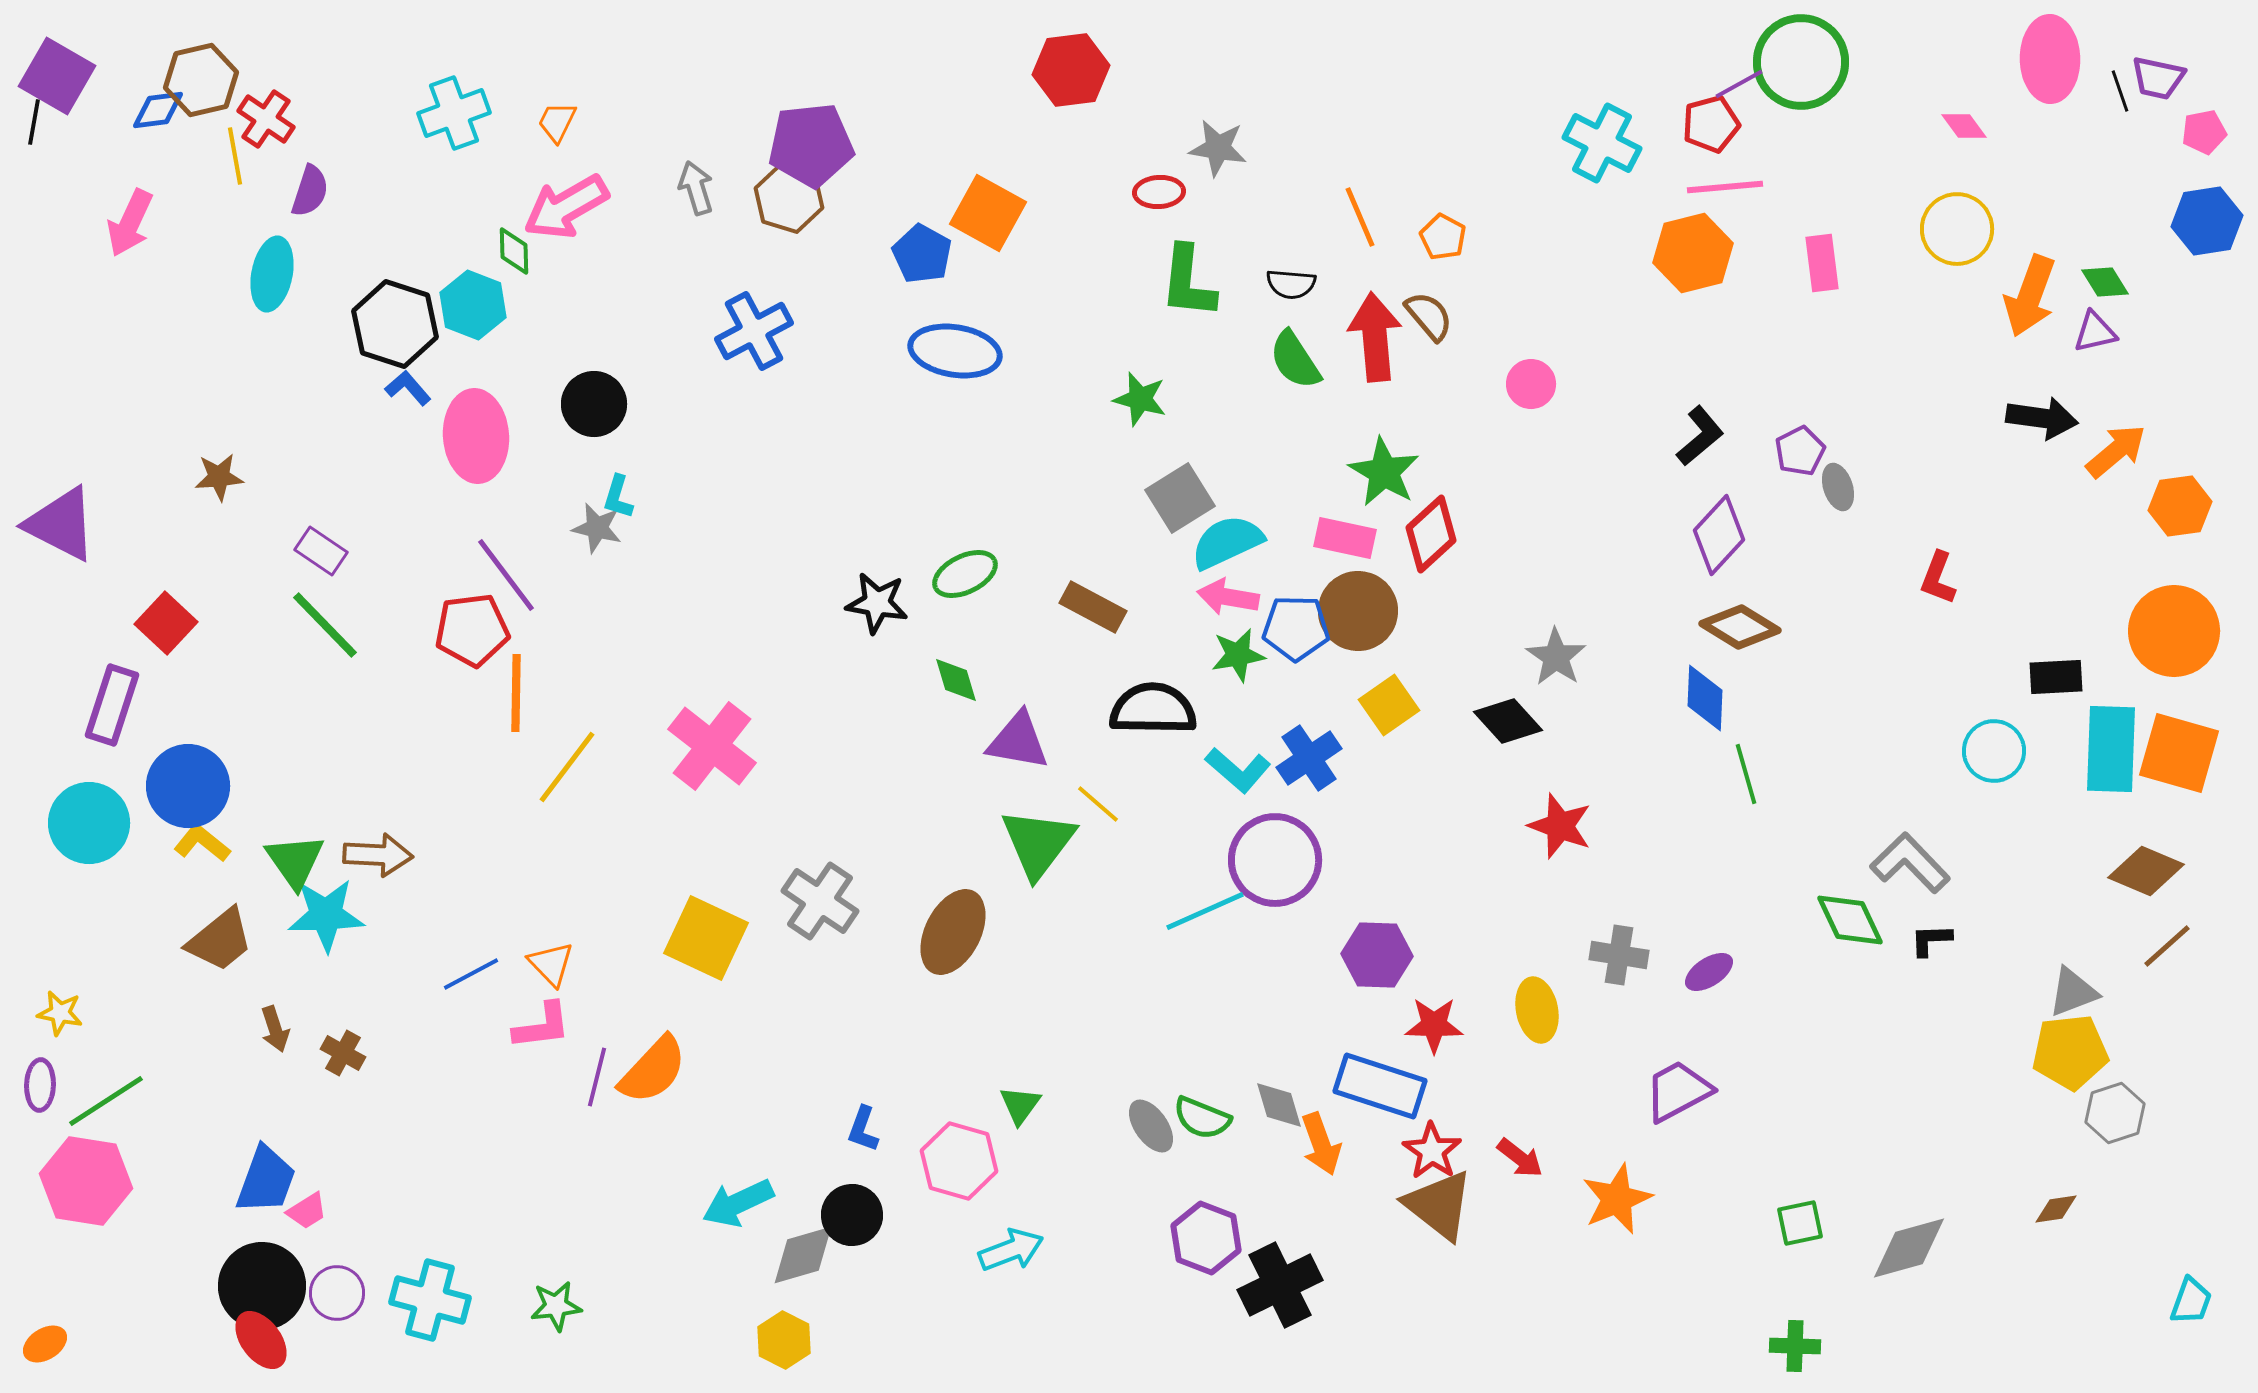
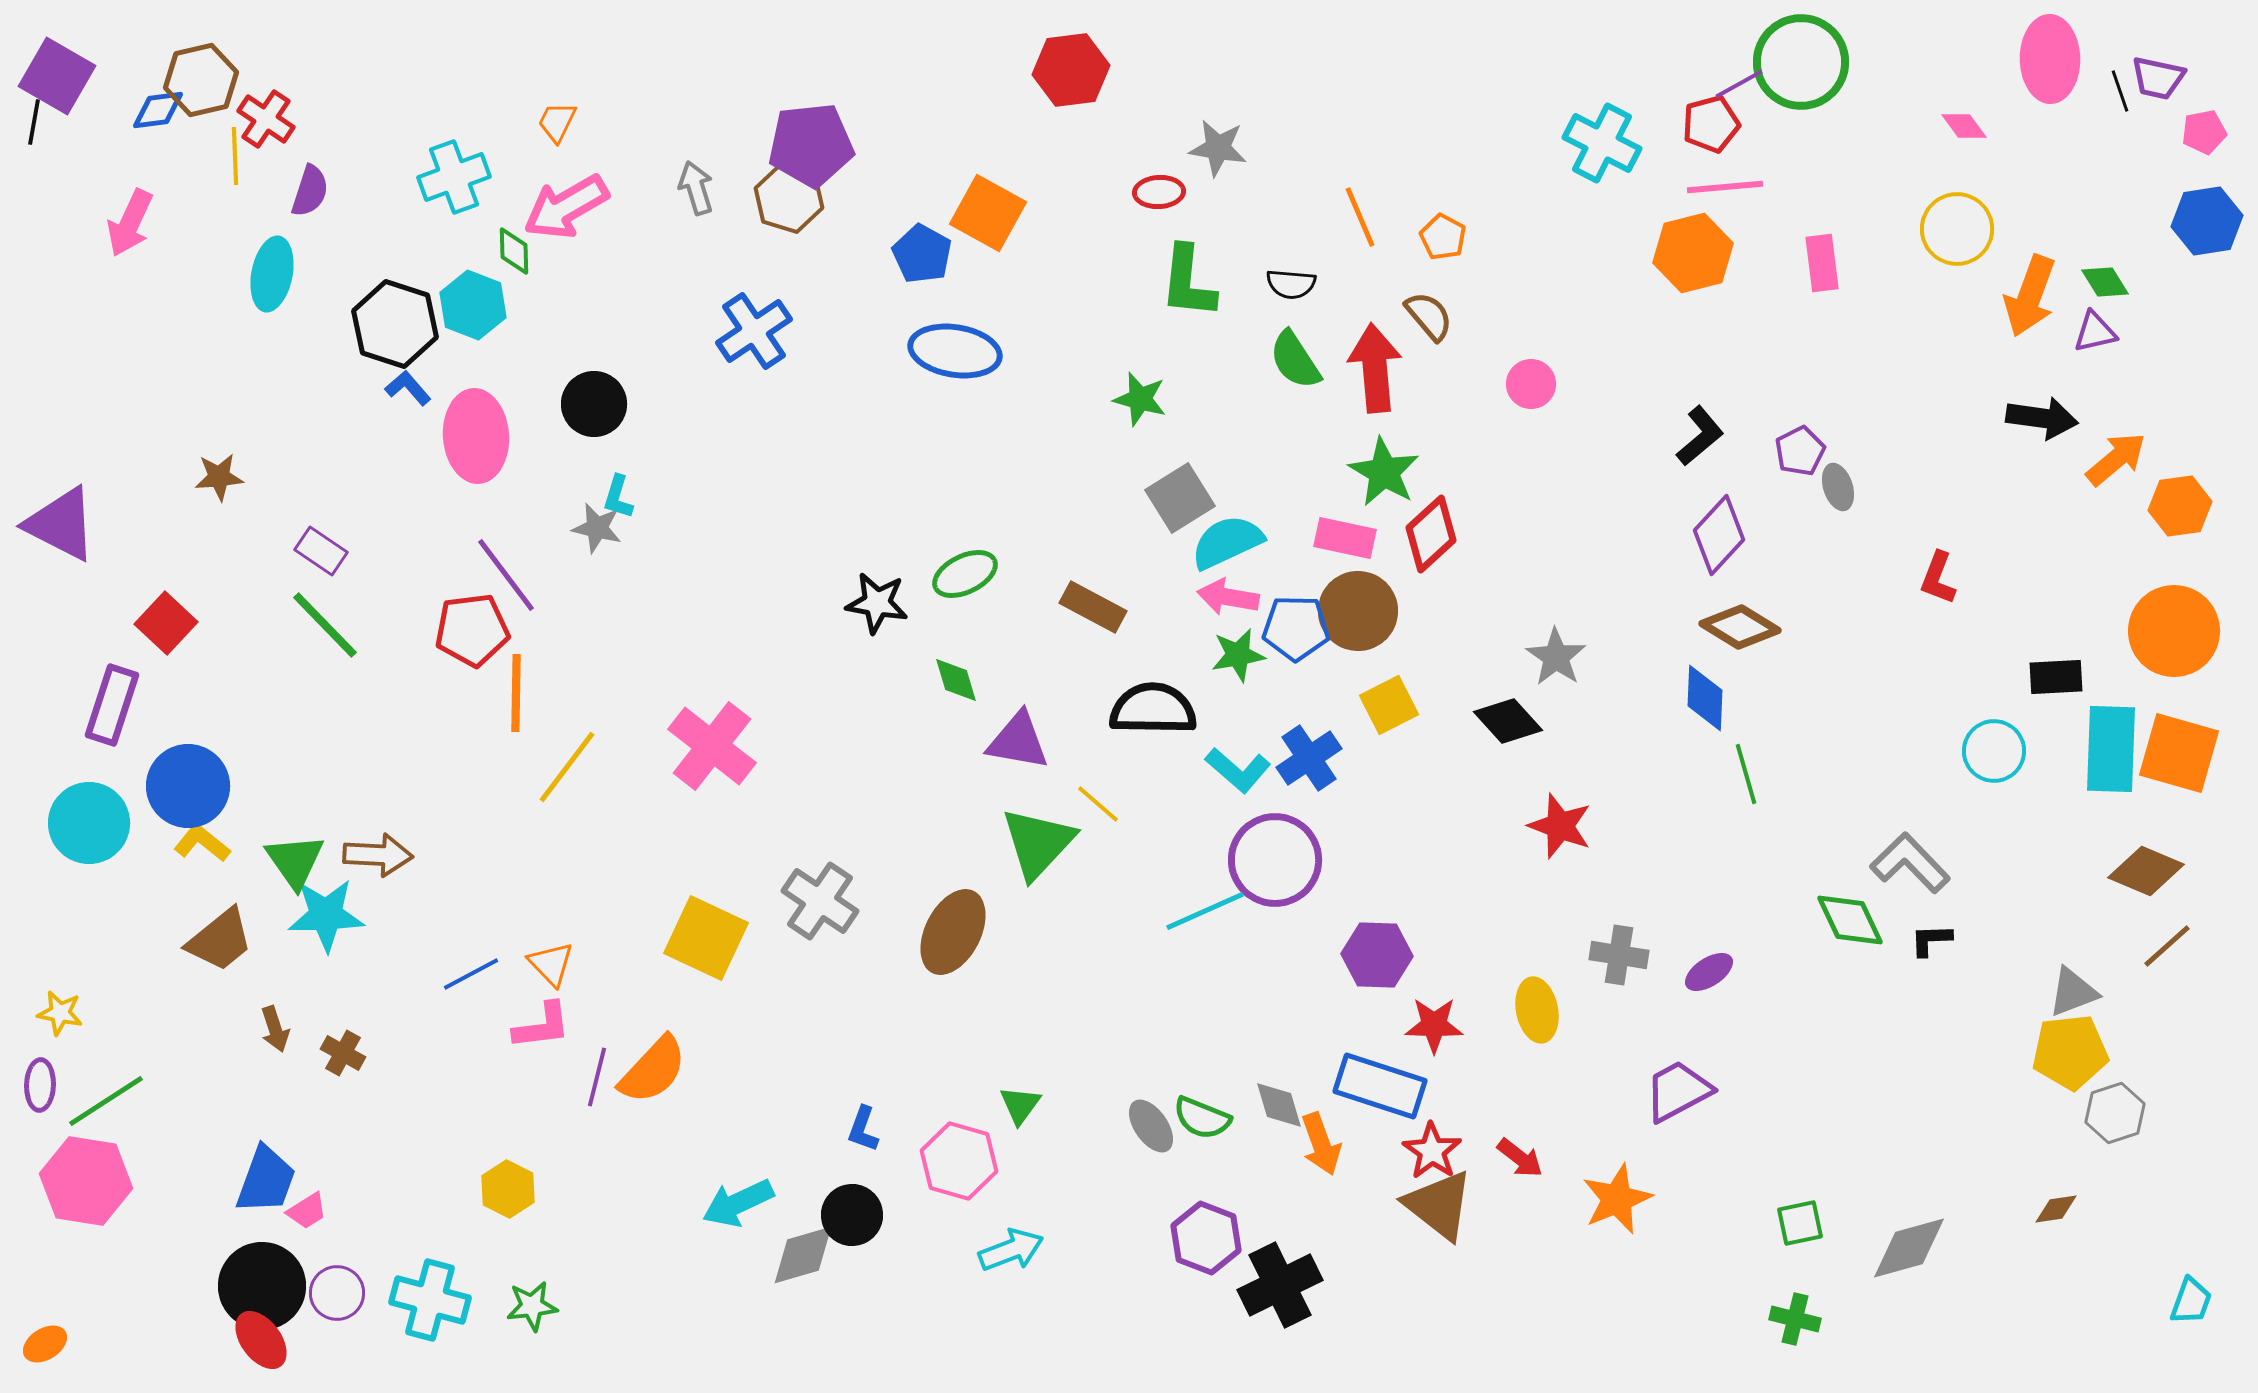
cyan cross at (454, 113): moved 64 px down
yellow line at (235, 156): rotated 8 degrees clockwise
blue cross at (754, 331): rotated 6 degrees counterclockwise
red arrow at (1375, 337): moved 31 px down
orange arrow at (2116, 451): moved 8 px down
yellow square at (1389, 705): rotated 8 degrees clockwise
green triangle at (1038, 843): rotated 6 degrees clockwise
green star at (556, 1306): moved 24 px left
yellow hexagon at (784, 1340): moved 276 px left, 151 px up
green cross at (1795, 1346): moved 27 px up; rotated 12 degrees clockwise
